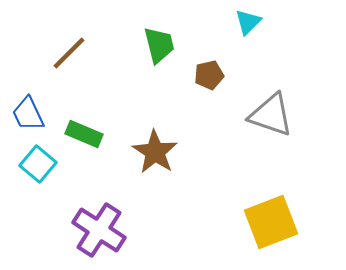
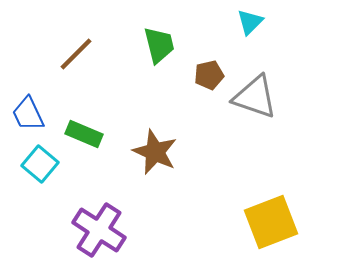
cyan triangle: moved 2 px right
brown line: moved 7 px right, 1 px down
gray triangle: moved 16 px left, 18 px up
brown star: rotated 9 degrees counterclockwise
cyan square: moved 2 px right
